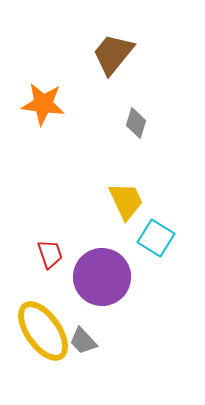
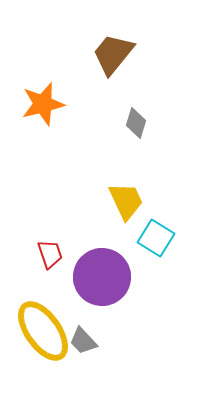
orange star: rotated 21 degrees counterclockwise
